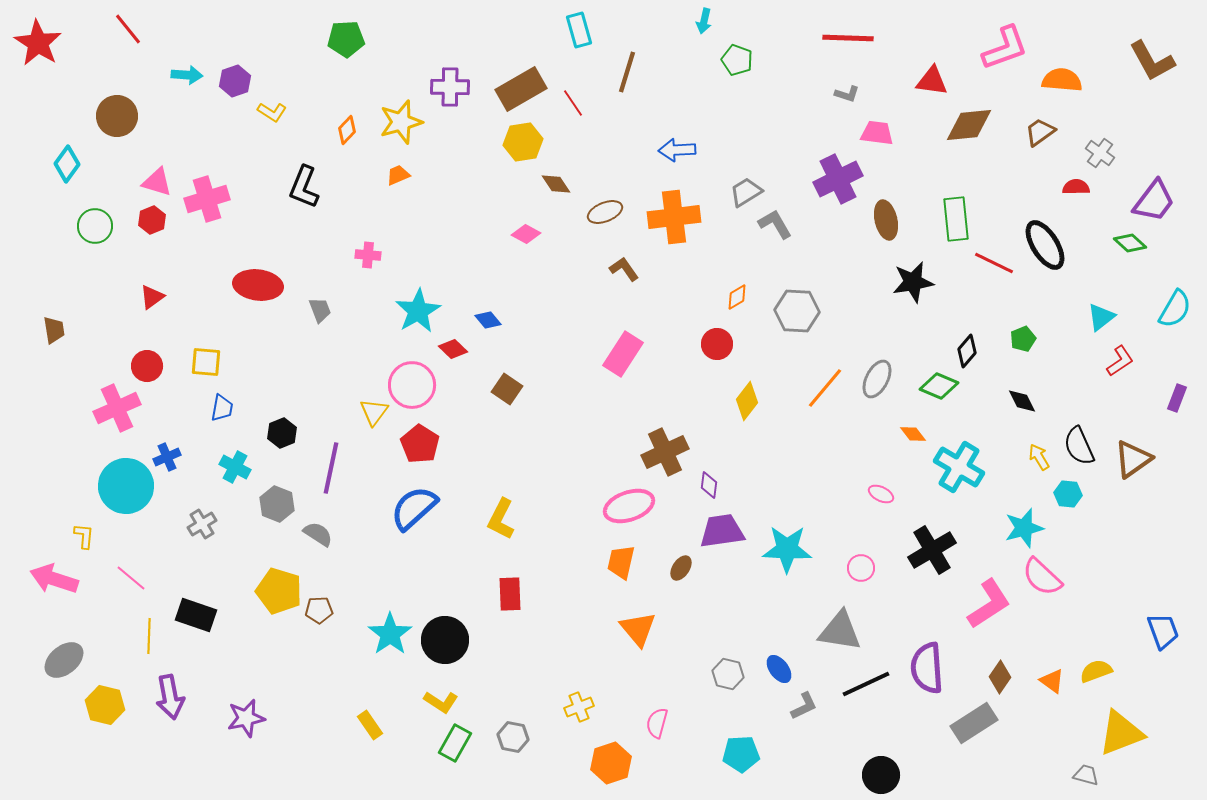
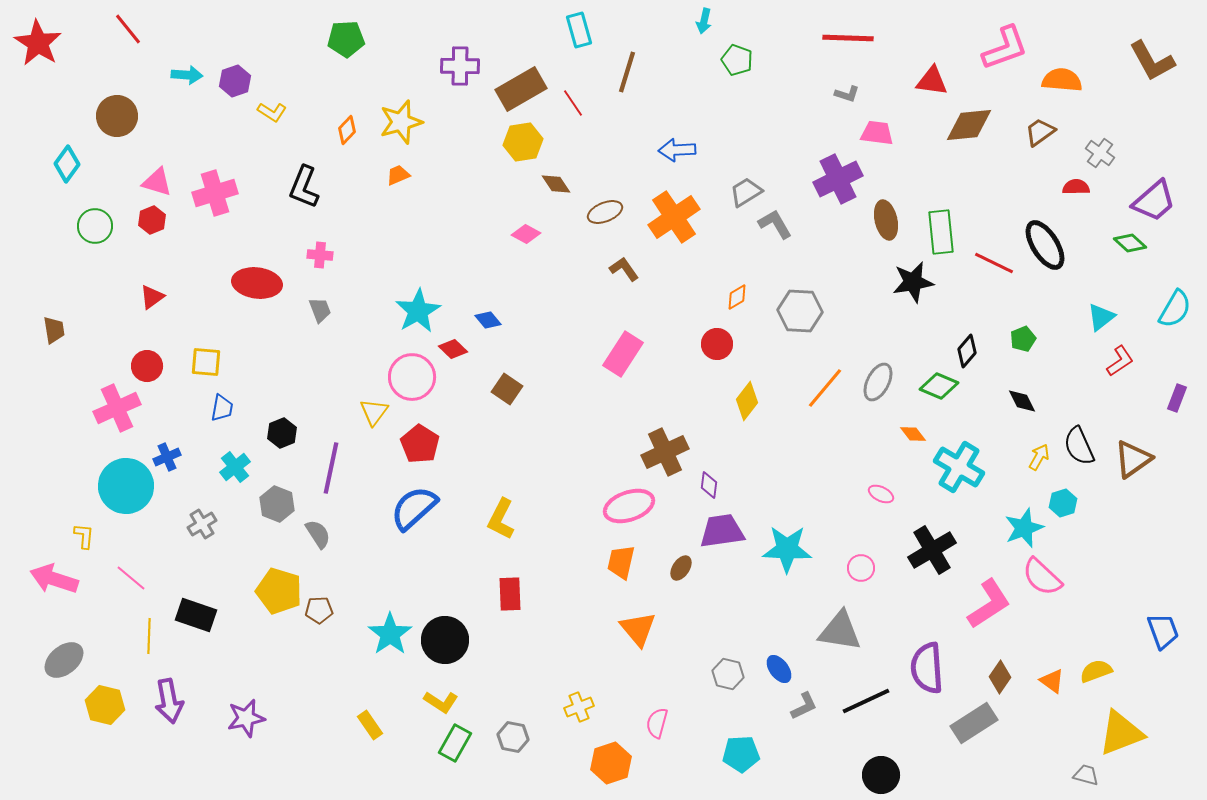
purple cross at (450, 87): moved 10 px right, 21 px up
pink cross at (207, 199): moved 8 px right, 6 px up
purple trapezoid at (1154, 201): rotated 12 degrees clockwise
orange cross at (674, 217): rotated 27 degrees counterclockwise
green rectangle at (956, 219): moved 15 px left, 13 px down
pink cross at (368, 255): moved 48 px left
red ellipse at (258, 285): moved 1 px left, 2 px up
gray hexagon at (797, 311): moved 3 px right
gray ellipse at (877, 379): moved 1 px right, 3 px down
pink circle at (412, 385): moved 8 px up
yellow arrow at (1039, 457): rotated 60 degrees clockwise
cyan cross at (235, 467): rotated 24 degrees clockwise
cyan hexagon at (1068, 494): moved 5 px left, 9 px down; rotated 24 degrees counterclockwise
cyan star at (1024, 528): rotated 6 degrees counterclockwise
gray semicircle at (318, 534): rotated 24 degrees clockwise
black line at (866, 684): moved 17 px down
purple arrow at (170, 697): moved 1 px left, 4 px down
